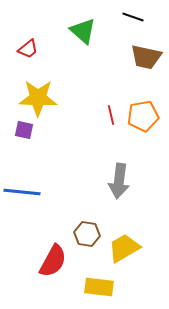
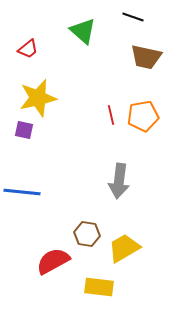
yellow star: rotated 15 degrees counterclockwise
red semicircle: rotated 148 degrees counterclockwise
